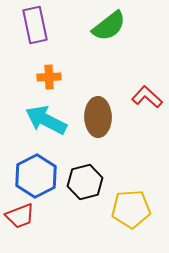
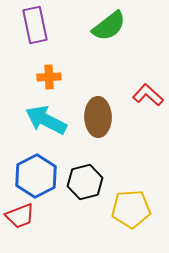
red L-shape: moved 1 px right, 2 px up
